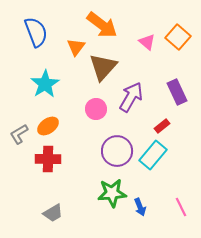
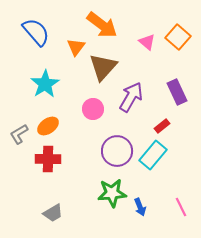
blue semicircle: rotated 20 degrees counterclockwise
pink circle: moved 3 px left
